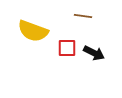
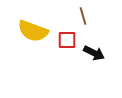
brown line: rotated 66 degrees clockwise
red square: moved 8 px up
